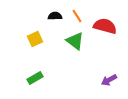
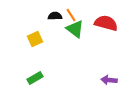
orange line: moved 6 px left, 1 px up
red semicircle: moved 1 px right, 3 px up
green triangle: moved 12 px up
purple arrow: rotated 35 degrees clockwise
